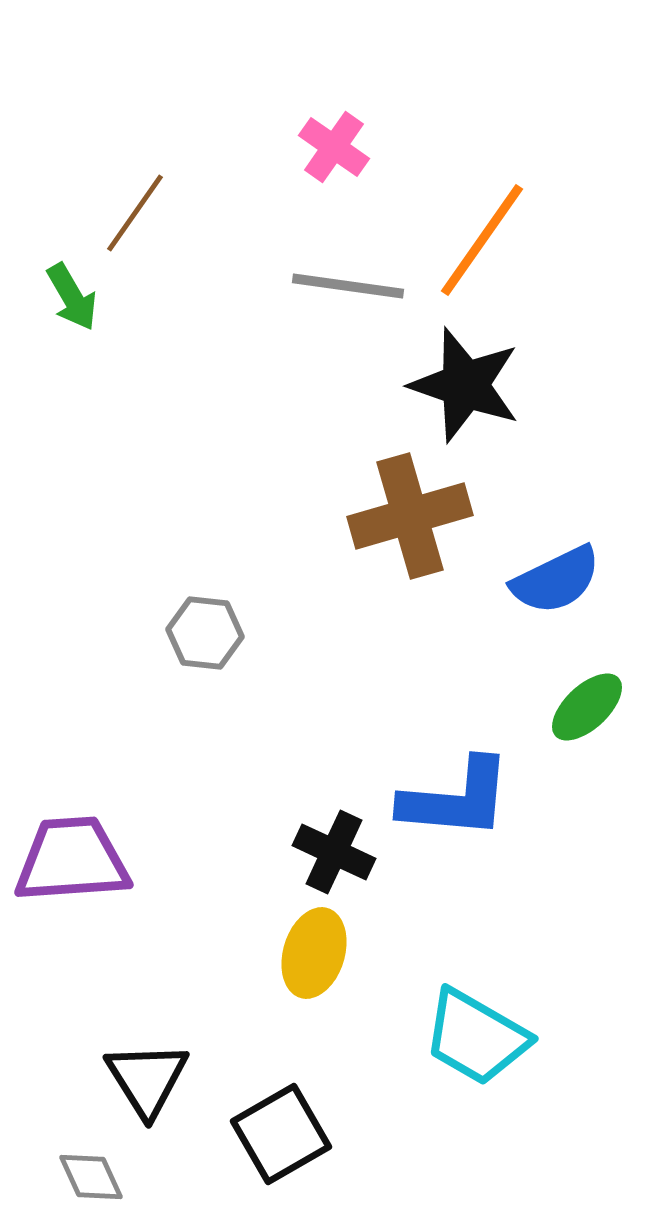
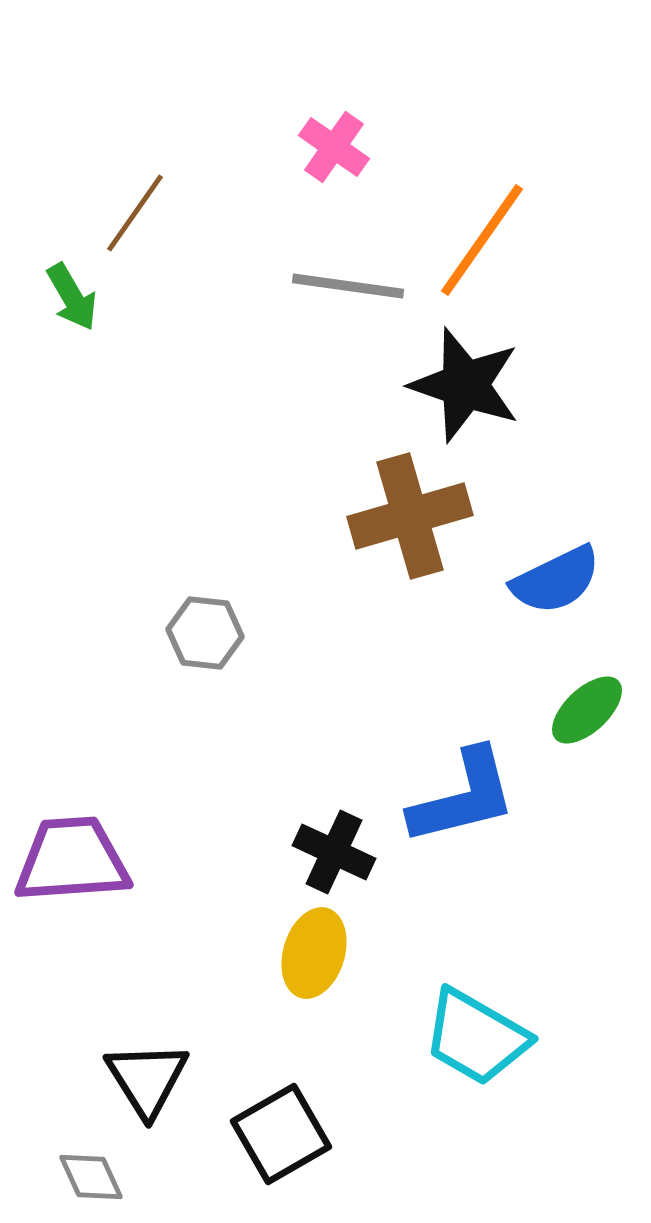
green ellipse: moved 3 px down
blue L-shape: moved 7 px right, 2 px up; rotated 19 degrees counterclockwise
